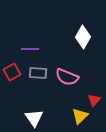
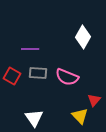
red square: moved 4 px down; rotated 30 degrees counterclockwise
yellow triangle: rotated 30 degrees counterclockwise
